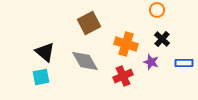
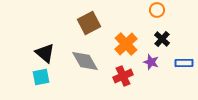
orange cross: rotated 30 degrees clockwise
black triangle: moved 1 px down
